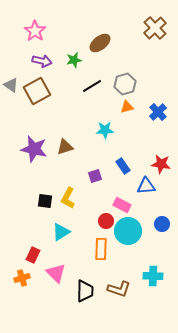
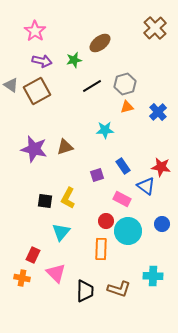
red star: moved 3 px down
purple square: moved 2 px right, 1 px up
blue triangle: rotated 42 degrees clockwise
pink rectangle: moved 6 px up
cyan triangle: rotated 18 degrees counterclockwise
orange cross: rotated 28 degrees clockwise
